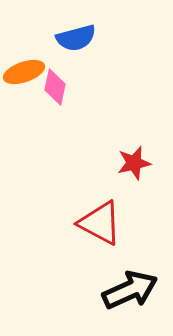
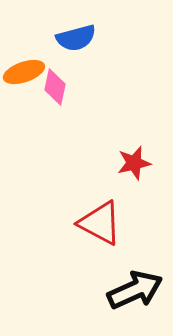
black arrow: moved 5 px right
